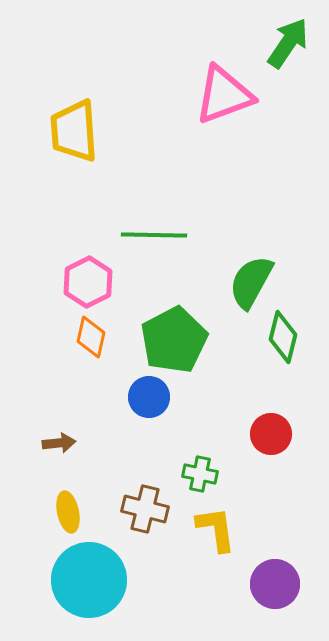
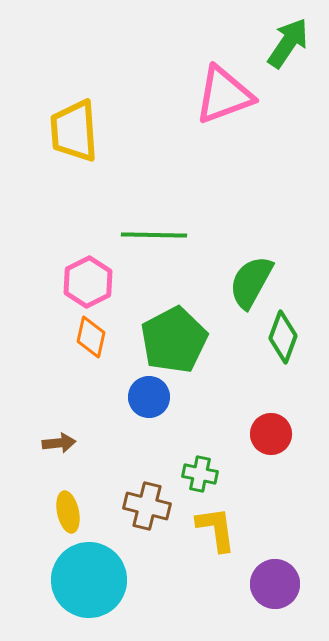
green diamond: rotated 6 degrees clockwise
brown cross: moved 2 px right, 3 px up
